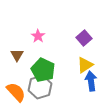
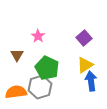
green pentagon: moved 4 px right, 2 px up
orange semicircle: rotated 55 degrees counterclockwise
